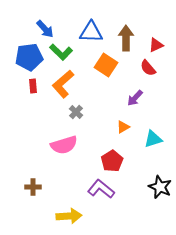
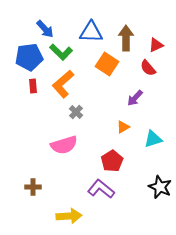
orange square: moved 1 px right, 1 px up
